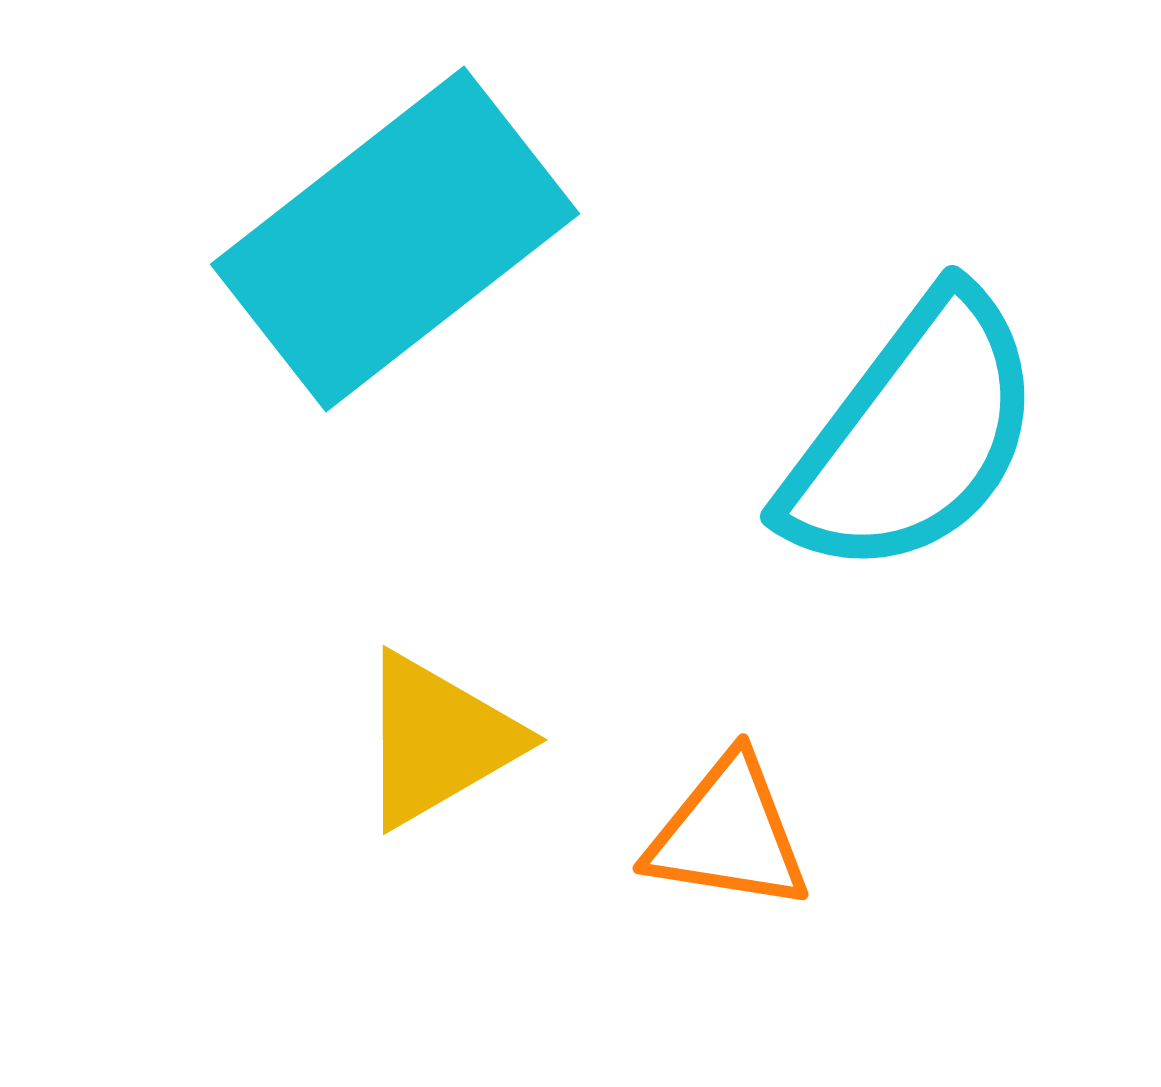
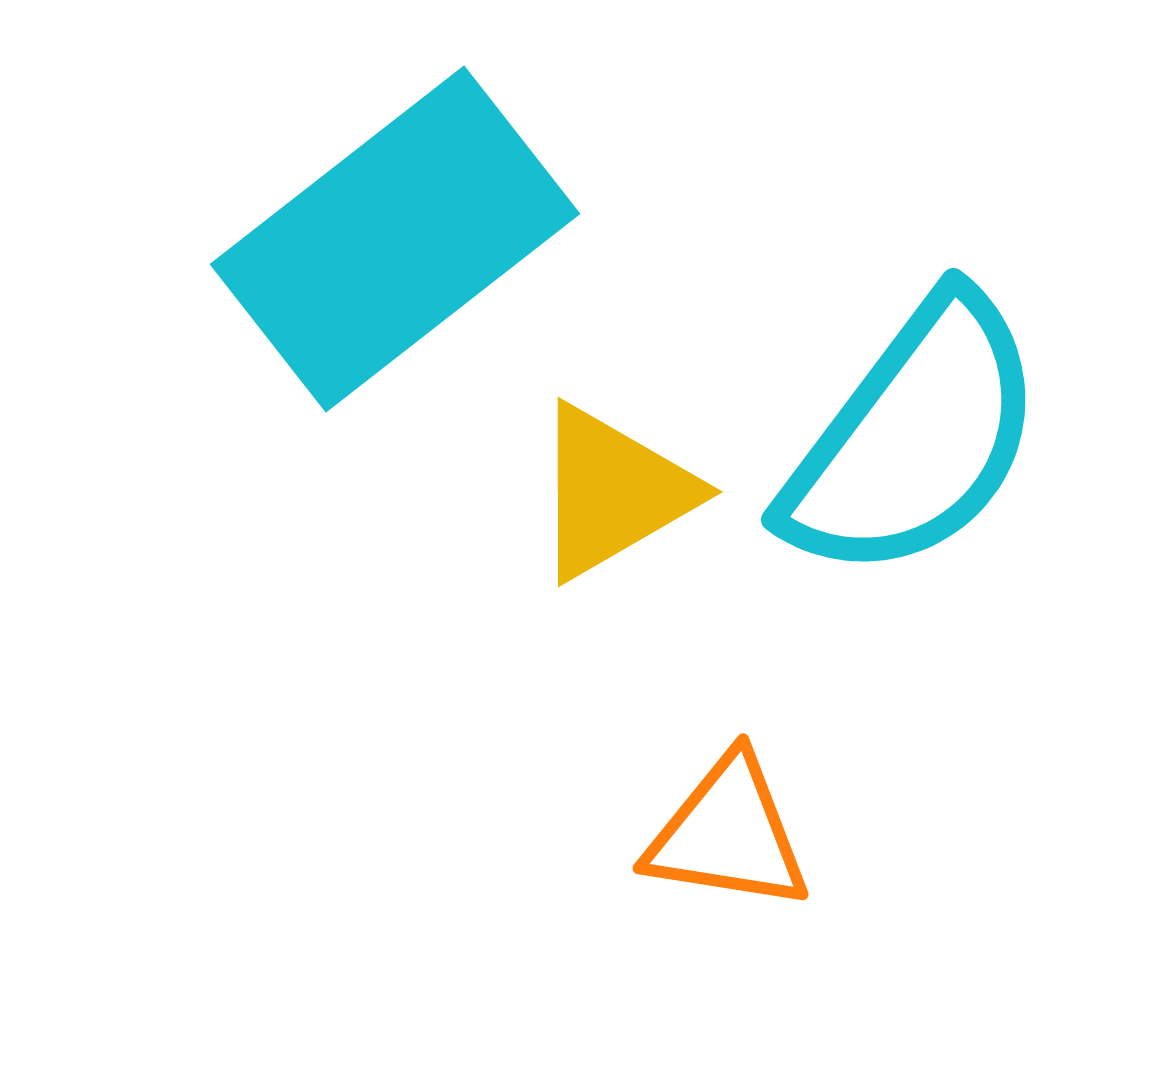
cyan semicircle: moved 1 px right, 3 px down
yellow triangle: moved 175 px right, 248 px up
